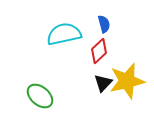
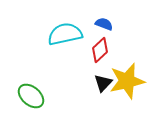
blue semicircle: rotated 54 degrees counterclockwise
cyan semicircle: moved 1 px right
red diamond: moved 1 px right, 1 px up
green ellipse: moved 9 px left
